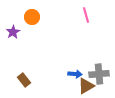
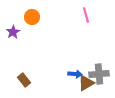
brown triangle: moved 3 px up
